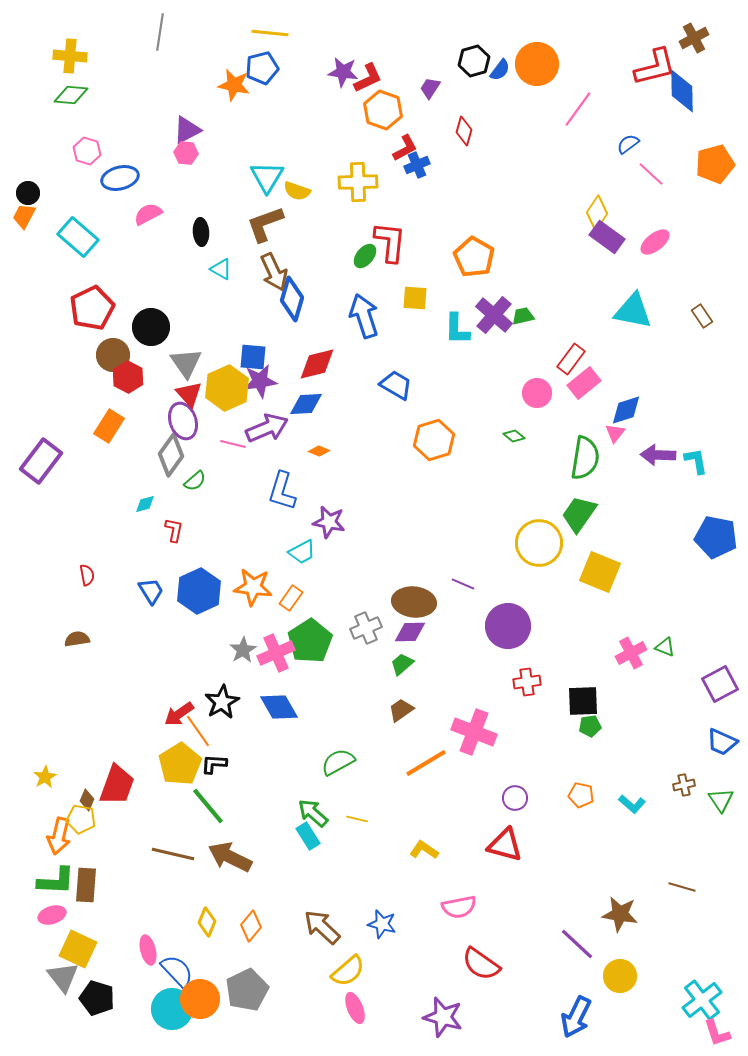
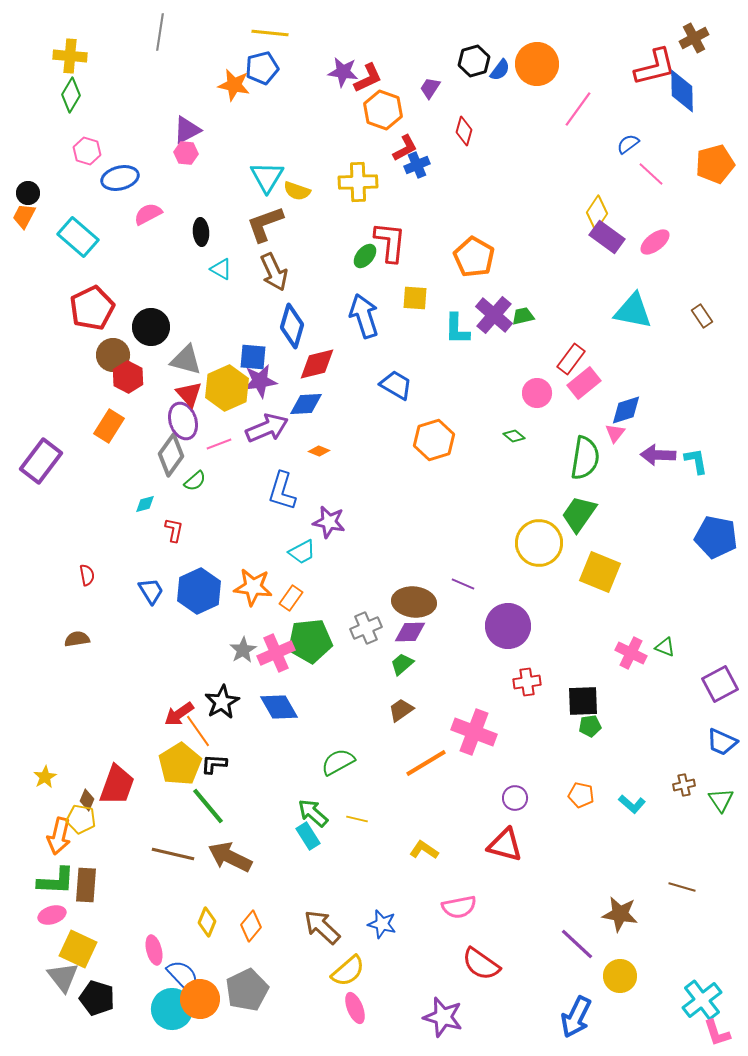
green diamond at (71, 95): rotated 64 degrees counterclockwise
blue diamond at (292, 299): moved 27 px down
gray triangle at (186, 363): moved 3 px up; rotated 40 degrees counterclockwise
pink line at (233, 444): moved 14 px left; rotated 35 degrees counterclockwise
green pentagon at (310, 641): rotated 27 degrees clockwise
pink cross at (631, 653): rotated 36 degrees counterclockwise
pink ellipse at (148, 950): moved 6 px right
blue semicircle at (177, 971): moved 6 px right, 5 px down
